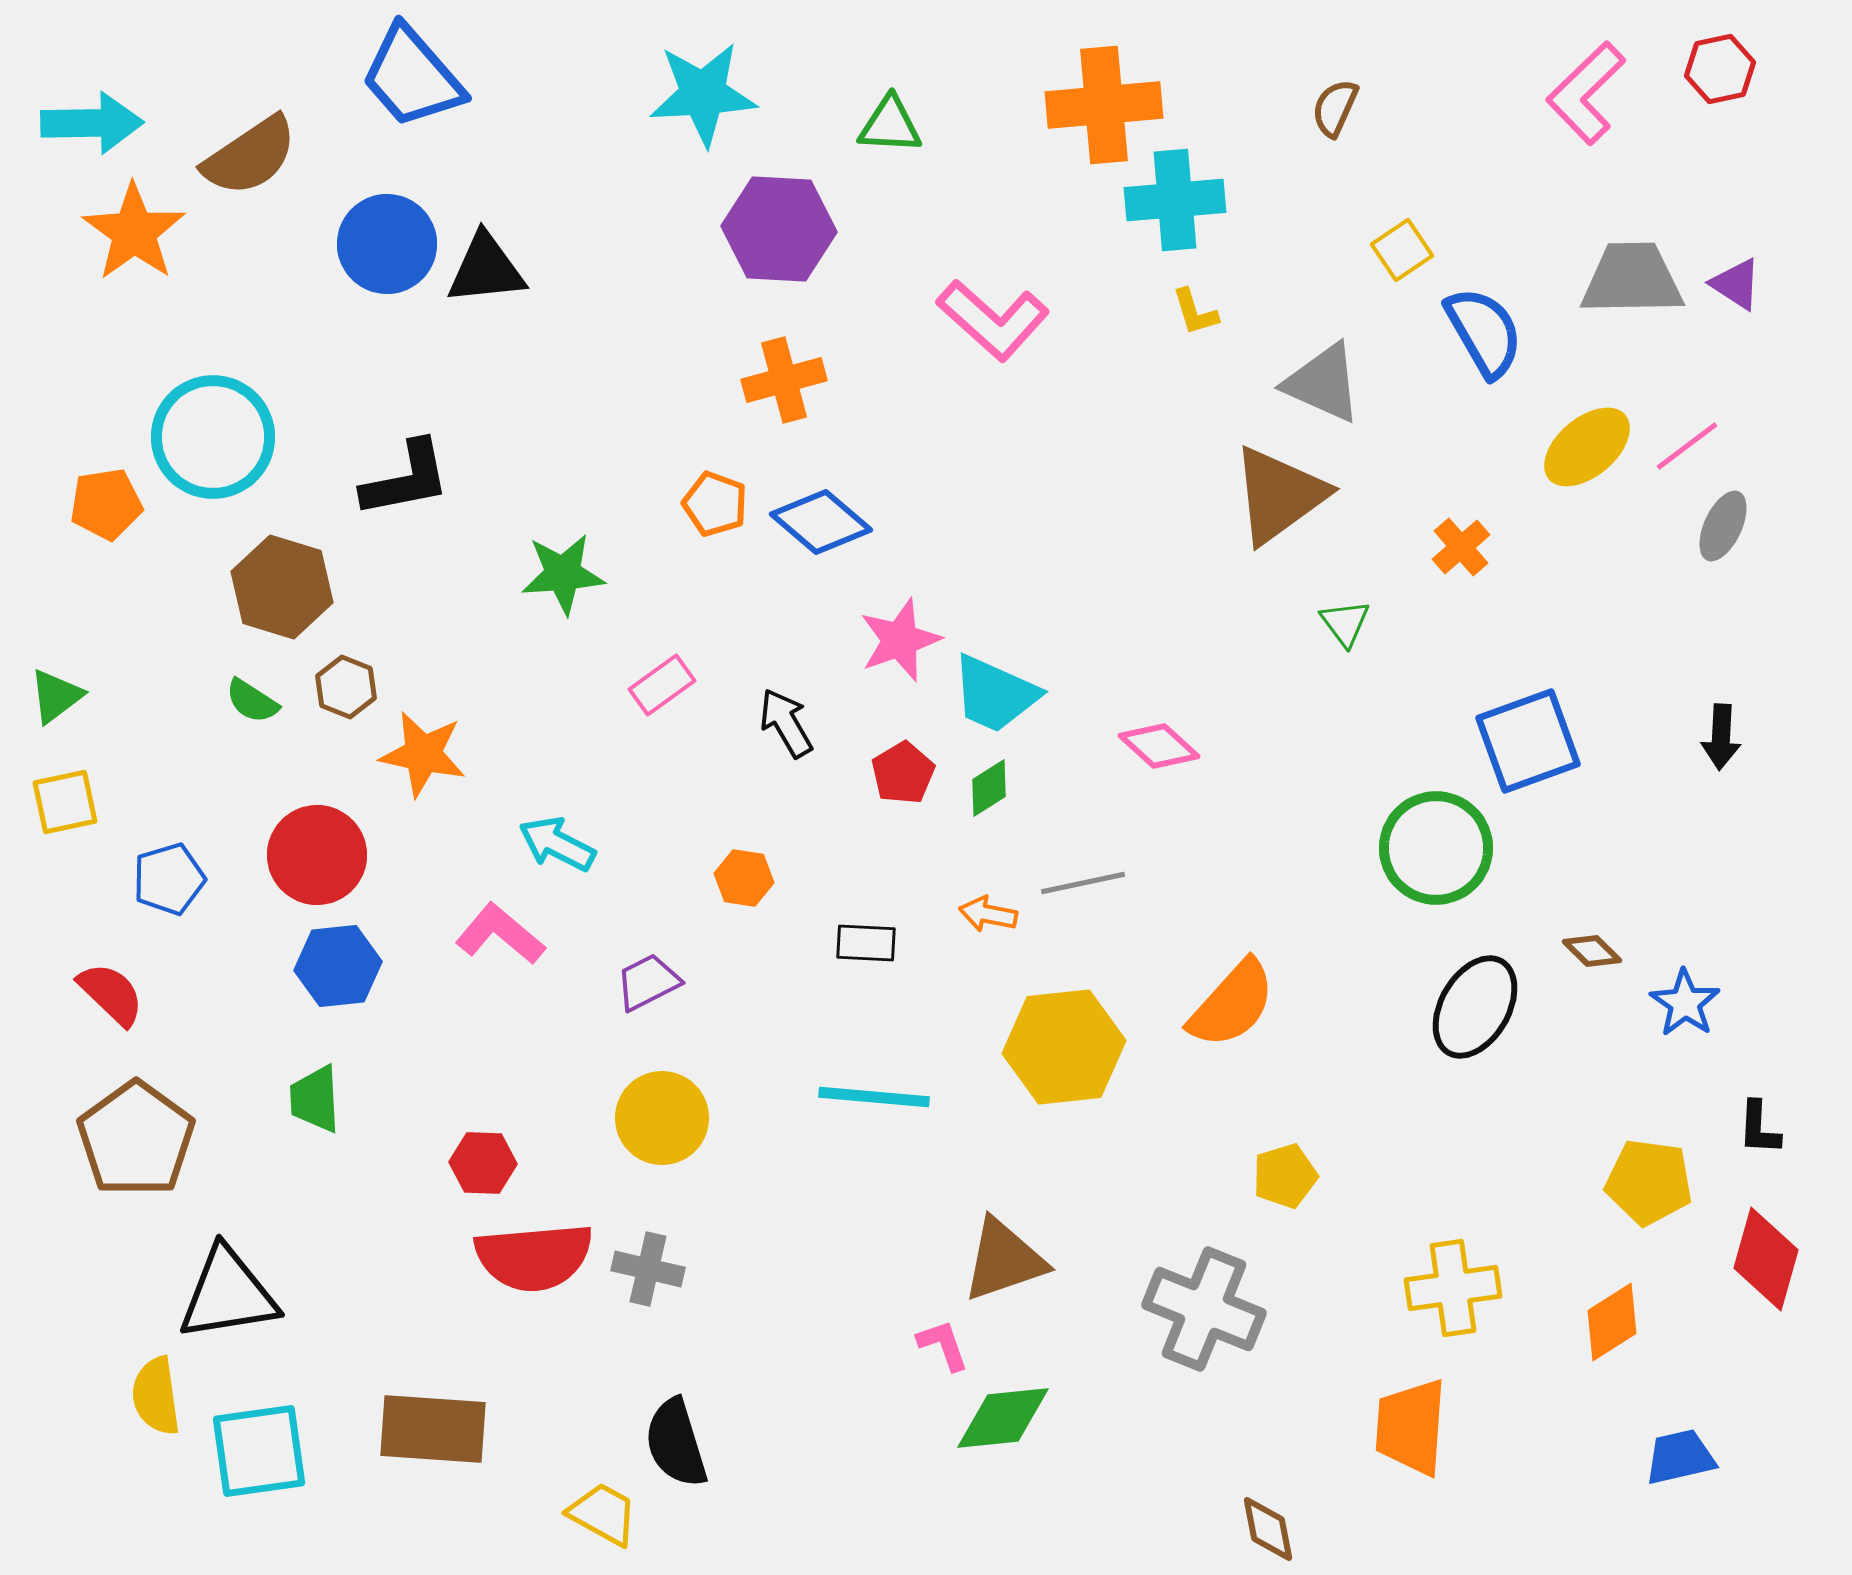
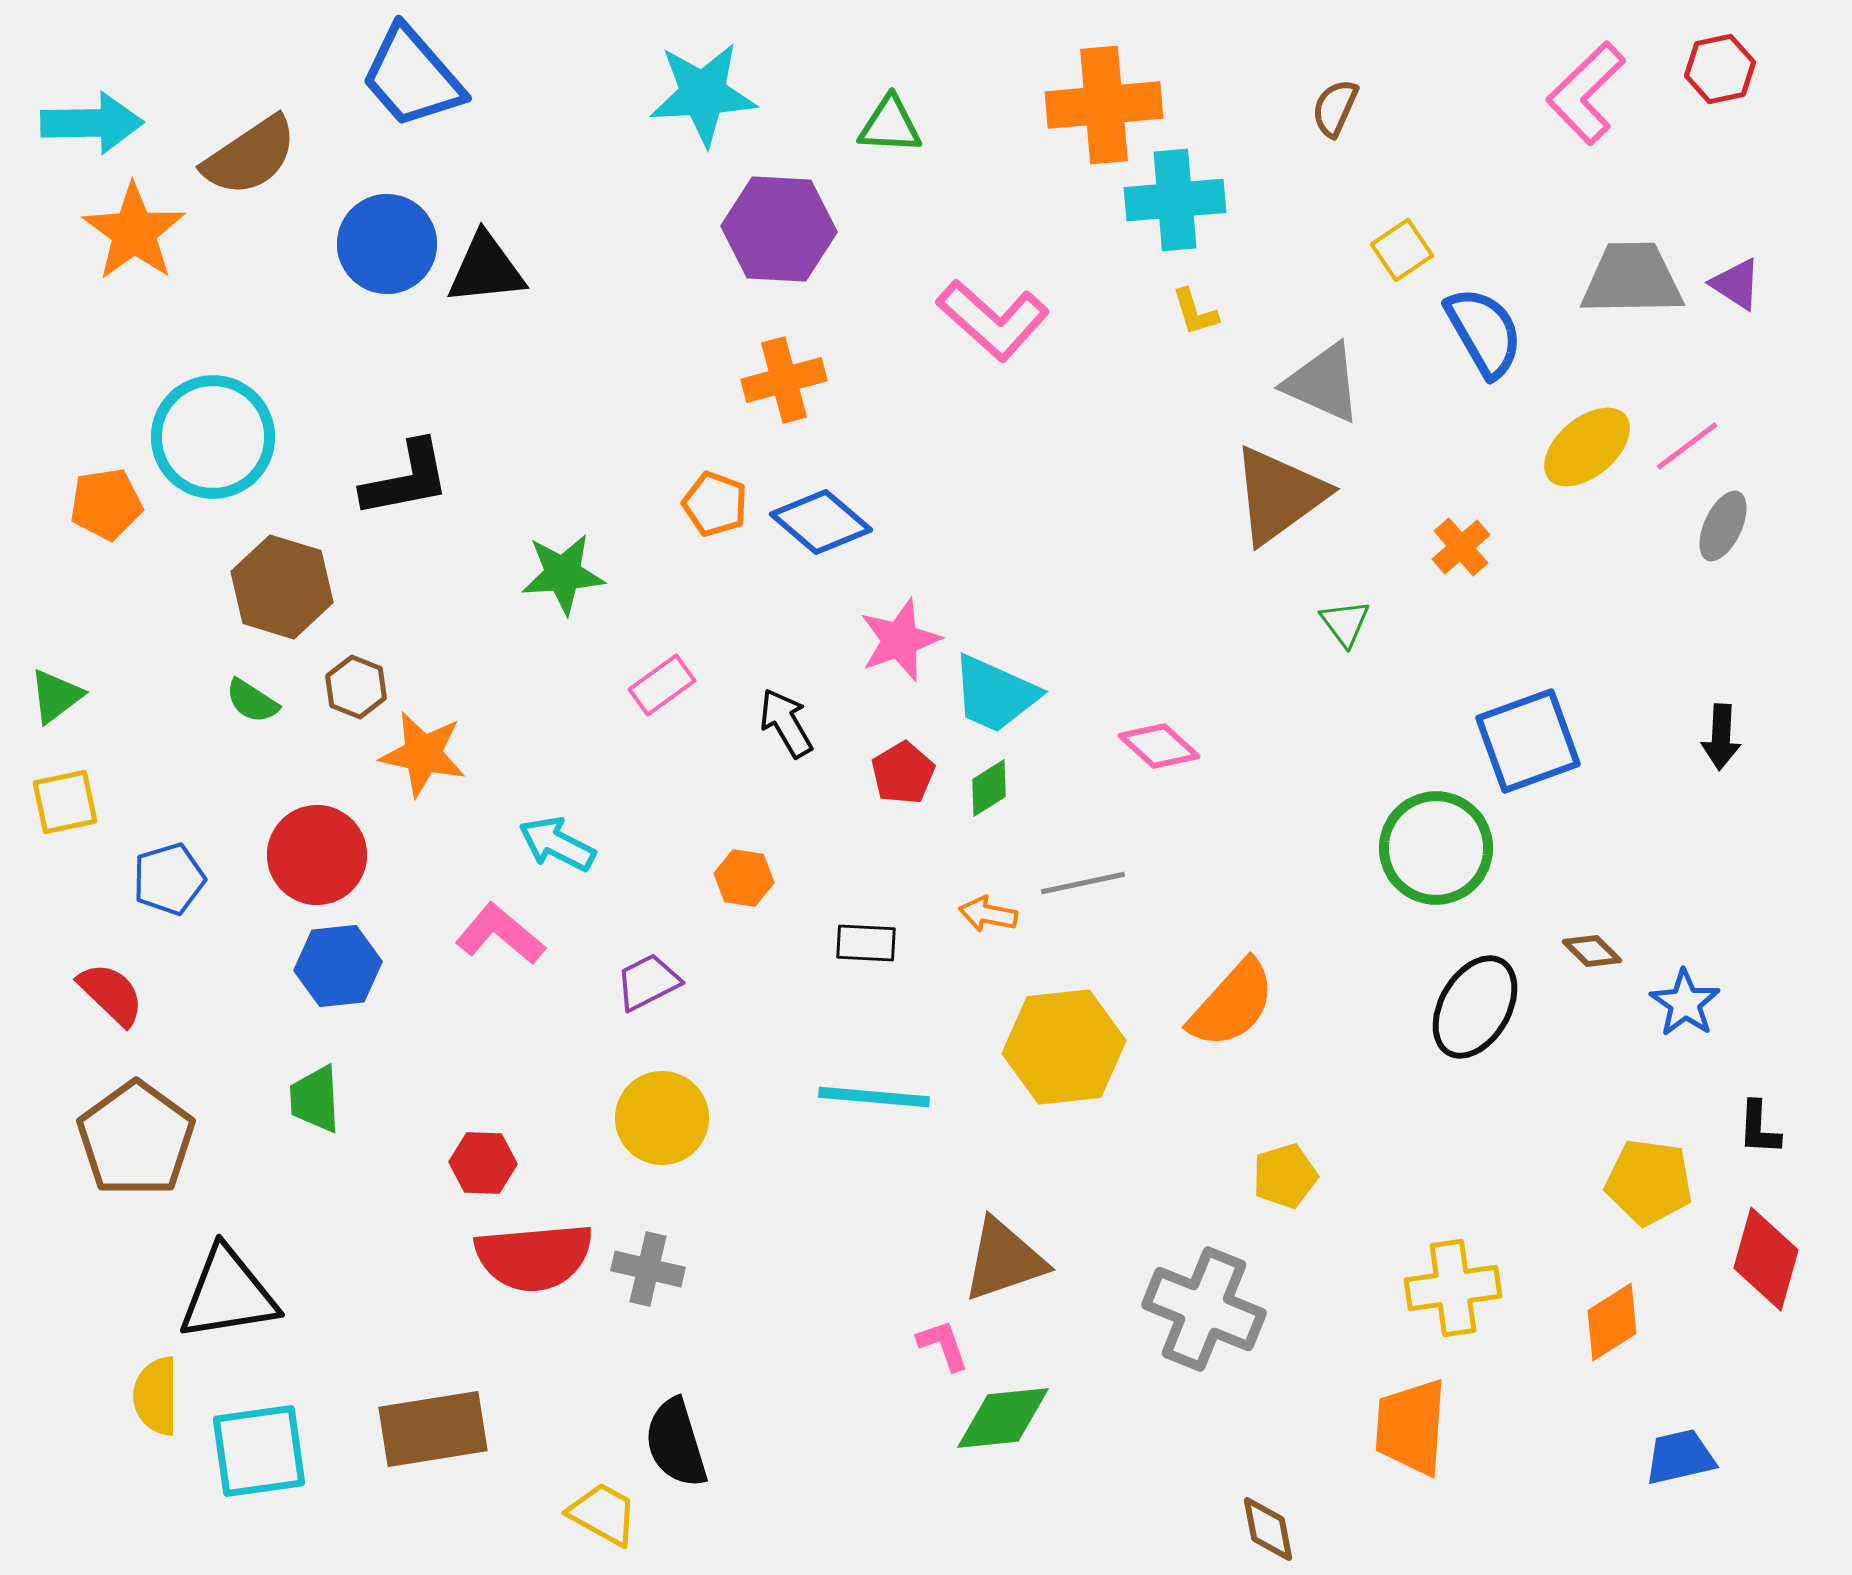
brown hexagon at (346, 687): moved 10 px right
yellow semicircle at (156, 1396): rotated 8 degrees clockwise
brown rectangle at (433, 1429): rotated 13 degrees counterclockwise
